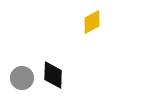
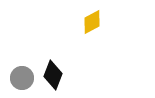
black diamond: rotated 20 degrees clockwise
